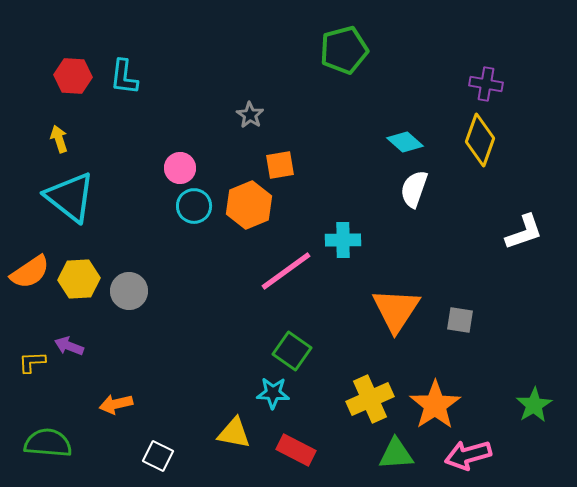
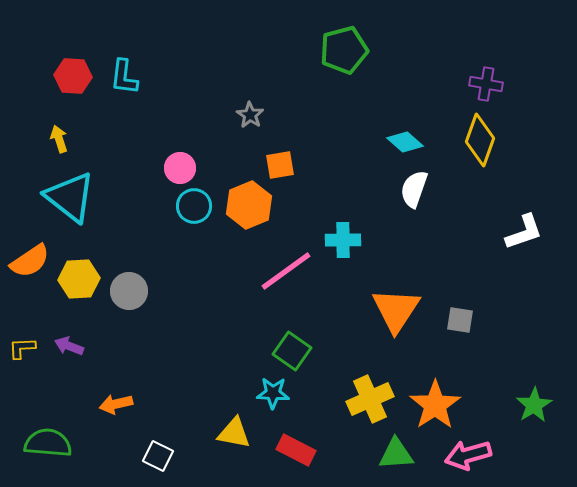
orange semicircle: moved 11 px up
yellow L-shape: moved 10 px left, 14 px up
